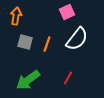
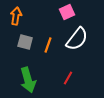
orange line: moved 1 px right, 1 px down
green arrow: rotated 70 degrees counterclockwise
